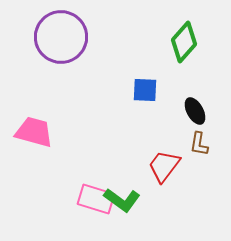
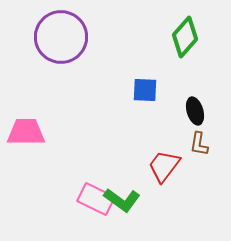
green diamond: moved 1 px right, 5 px up
black ellipse: rotated 12 degrees clockwise
pink trapezoid: moved 8 px left; rotated 15 degrees counterclockwise
pink rectangle: rotated 9 degrees clockwise
